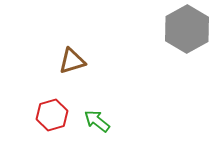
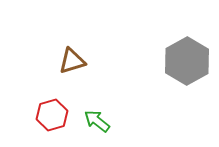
gray hexagon: moved 32 px down
